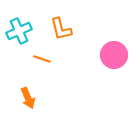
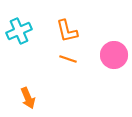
orange L-shape: moved 6 px right, 2 px down
orange line: moved 26 px right
